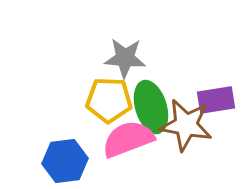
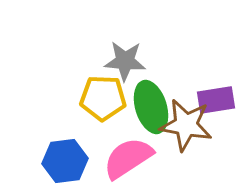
gray star: moved 3 px down
yellow pentagon: moved 6 px left, 2 px up
pink semicircle: moved 19 px down; rotated 12 degrees counterclockwise
